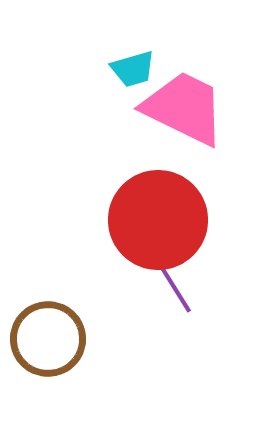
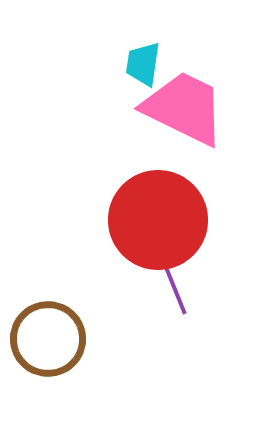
cyan trapezoid: moved 10 px right, 5 px up; rotated 114 degrees clockwise
purple line: rotated 10 degrees clockwise
